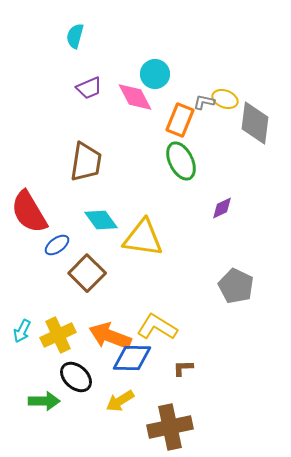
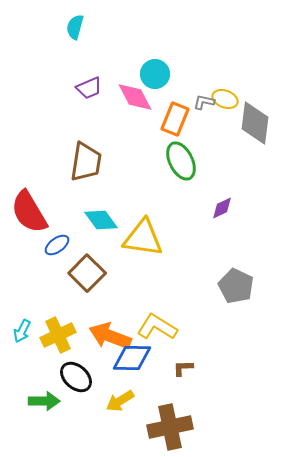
cyan semicircle: moved 9 px up
orange rectangle: moved 5 px left, 1 px up
